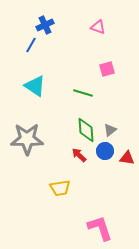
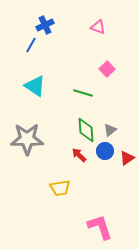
pink square: rotated 28 degrees counterclockwise
red triangle: rotated 42 degrees counterclockwise
pink L-shape: moved 1 px up
